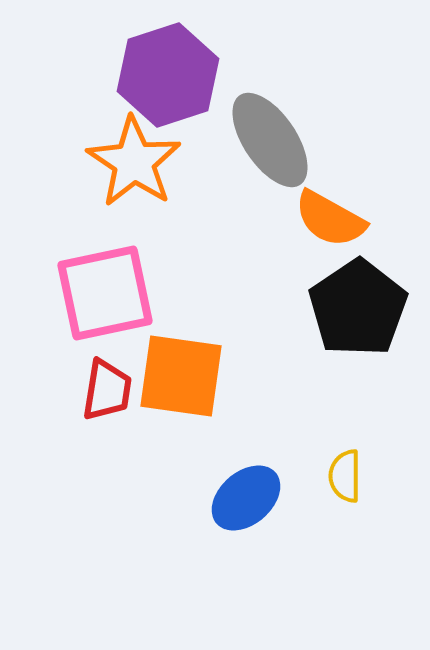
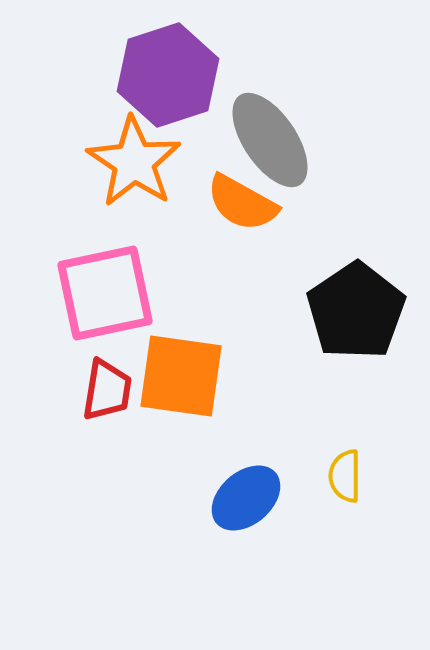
orange semicircle: moved 88 px left, 16 px up
black pentagon: moved 2 px left, 3 px down
